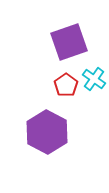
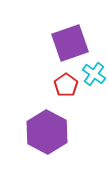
purple square: moved 1 px right, 1 px down
cyan cross: moved 5 px up
